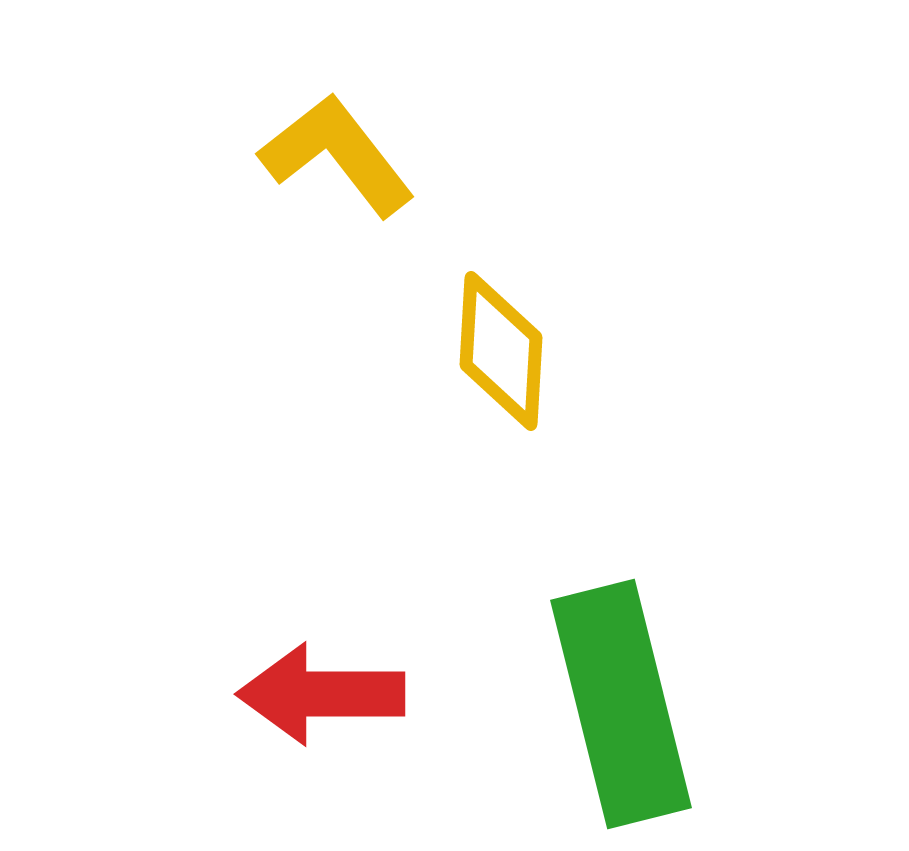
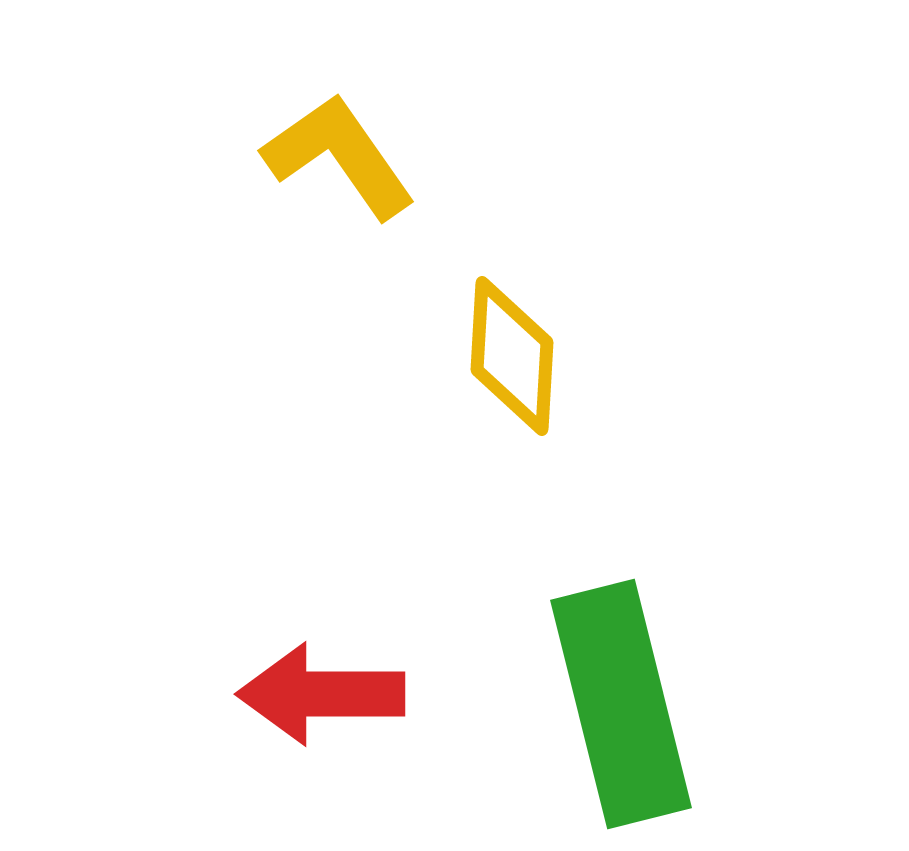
yellow L-shape: moved 2 px right, 1 px down; rotated 3 degrees clockwise
yellow diamond: moved 11 px right, 5 px down
